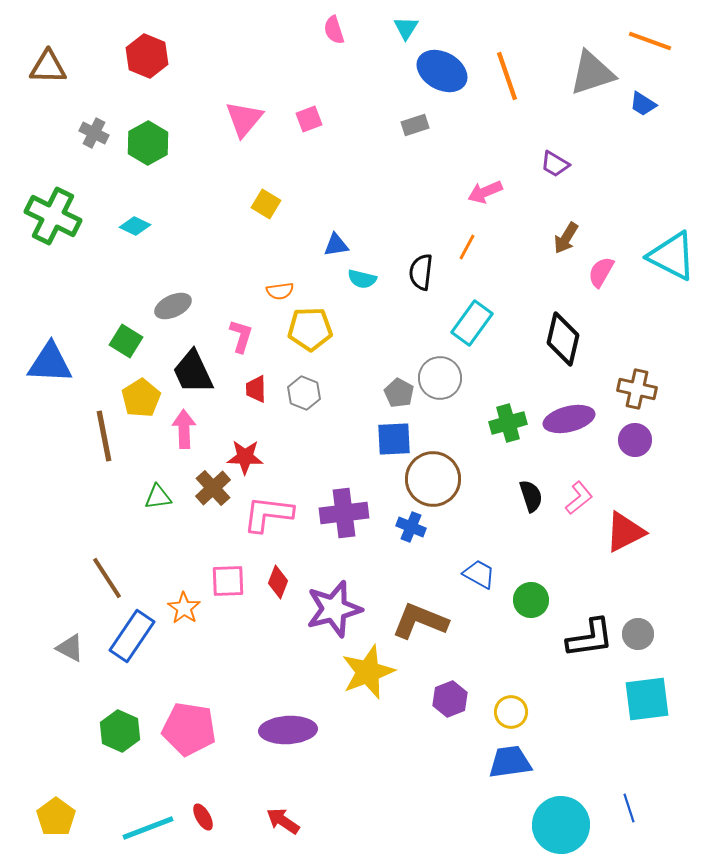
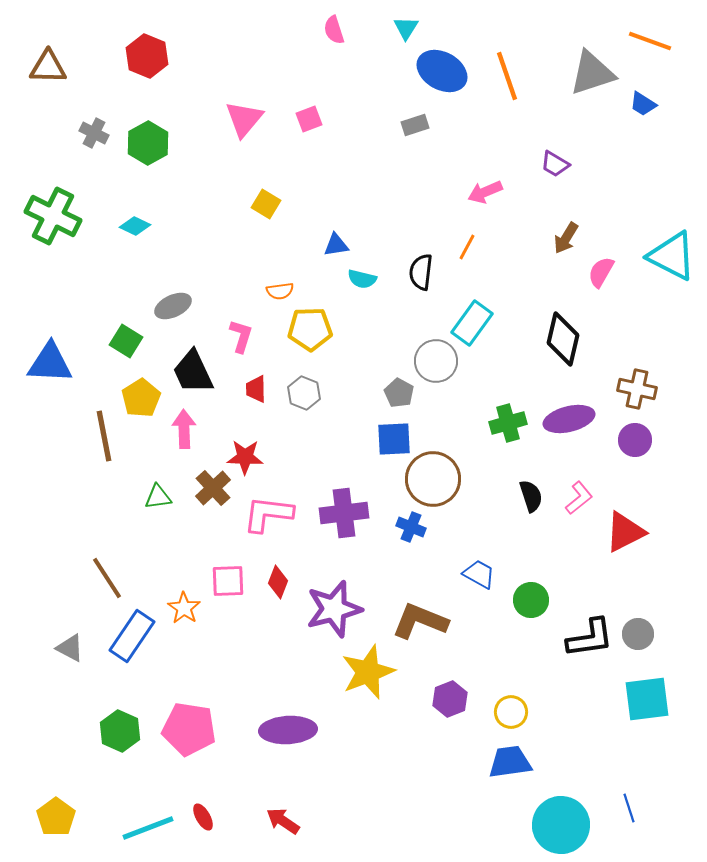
gray circle at (440, 378): moved 4 px left, 17 px up
